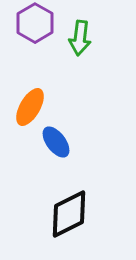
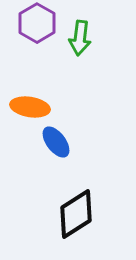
purple hexagon: moved 2 px right
orange ellipse: rotated 69 degrees clockwise
black diamond: moved 7 px right; rotated 6 degrees counterclockwise
